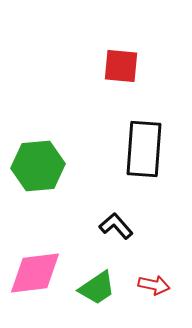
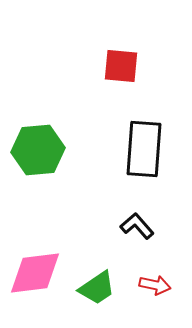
green hexagon: moved 16 px up
black L-shape: moved 21 px right
red arrow: moved 1 px right
